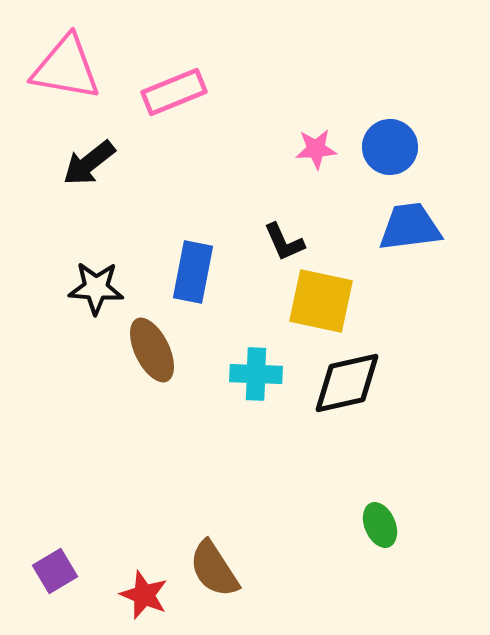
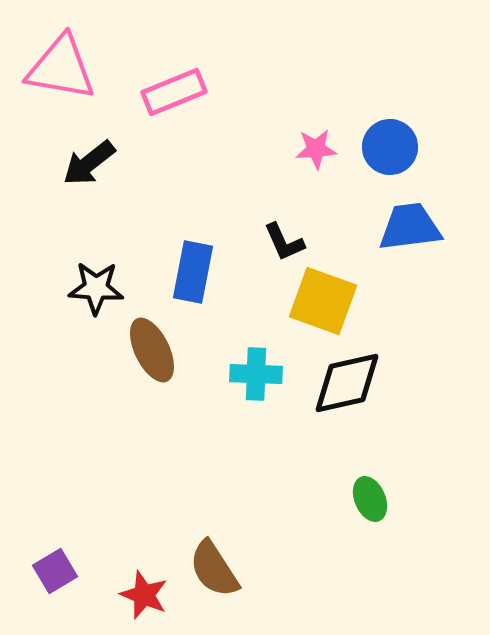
pink triangle: moved 5 px left
yellow square: moved 2 px right; rotated 8 degrees clockwise
green ellipse: moved 10 px left, 26 px up
